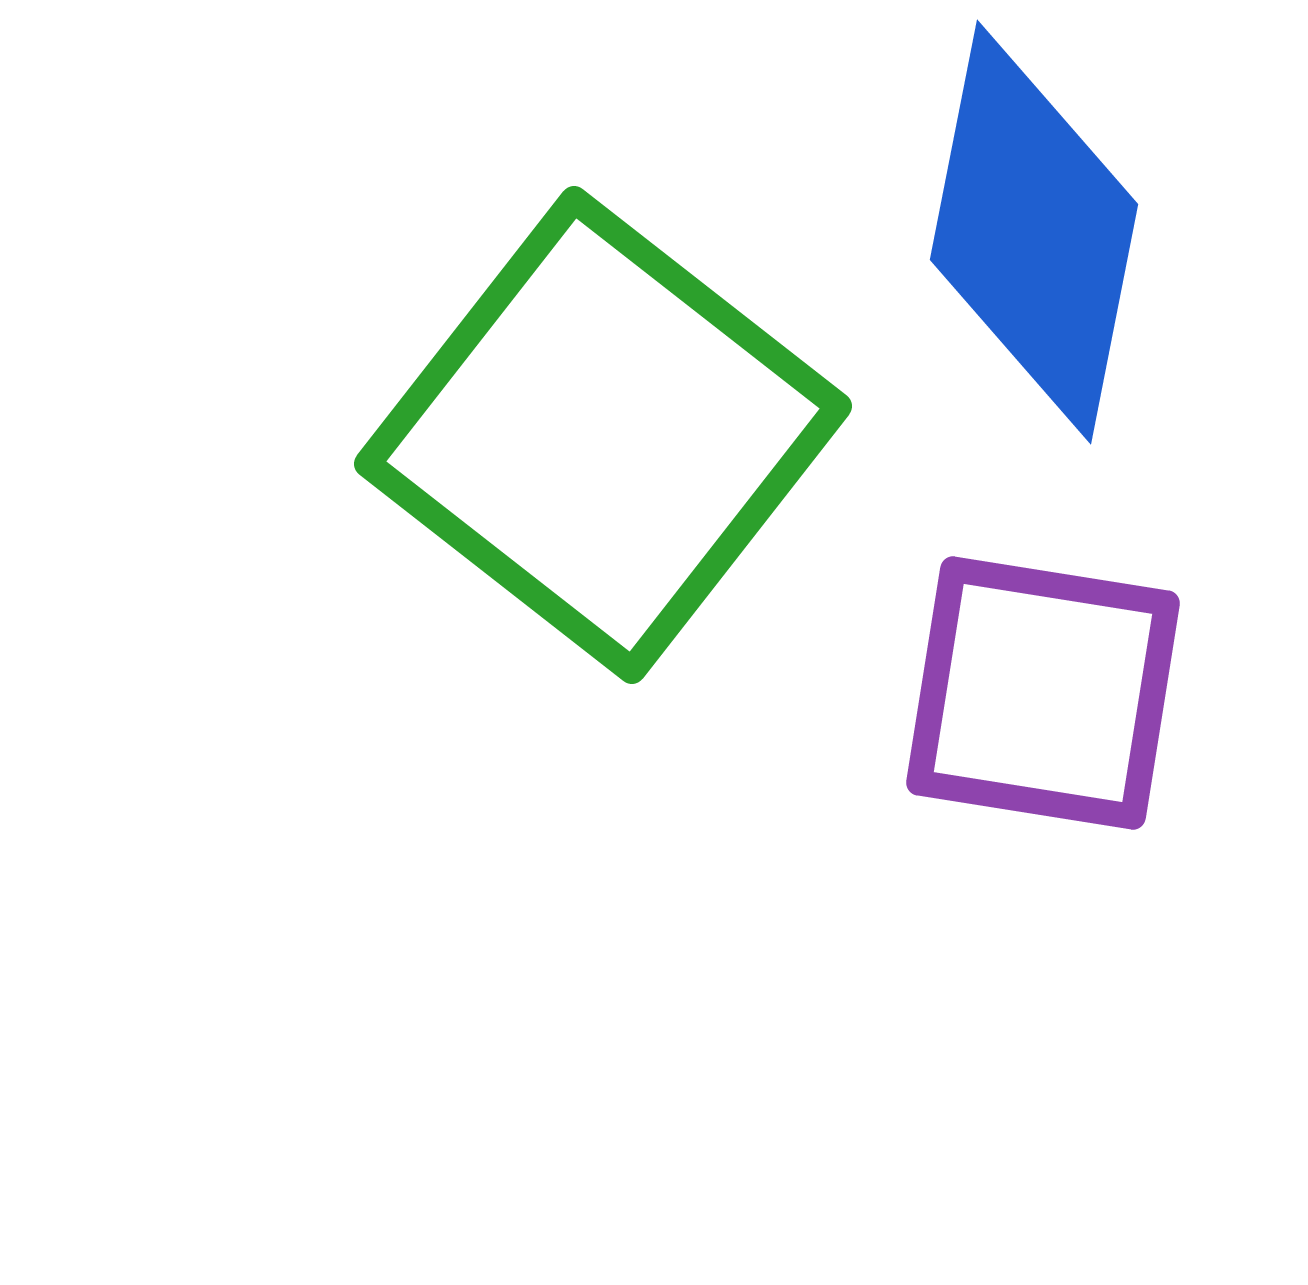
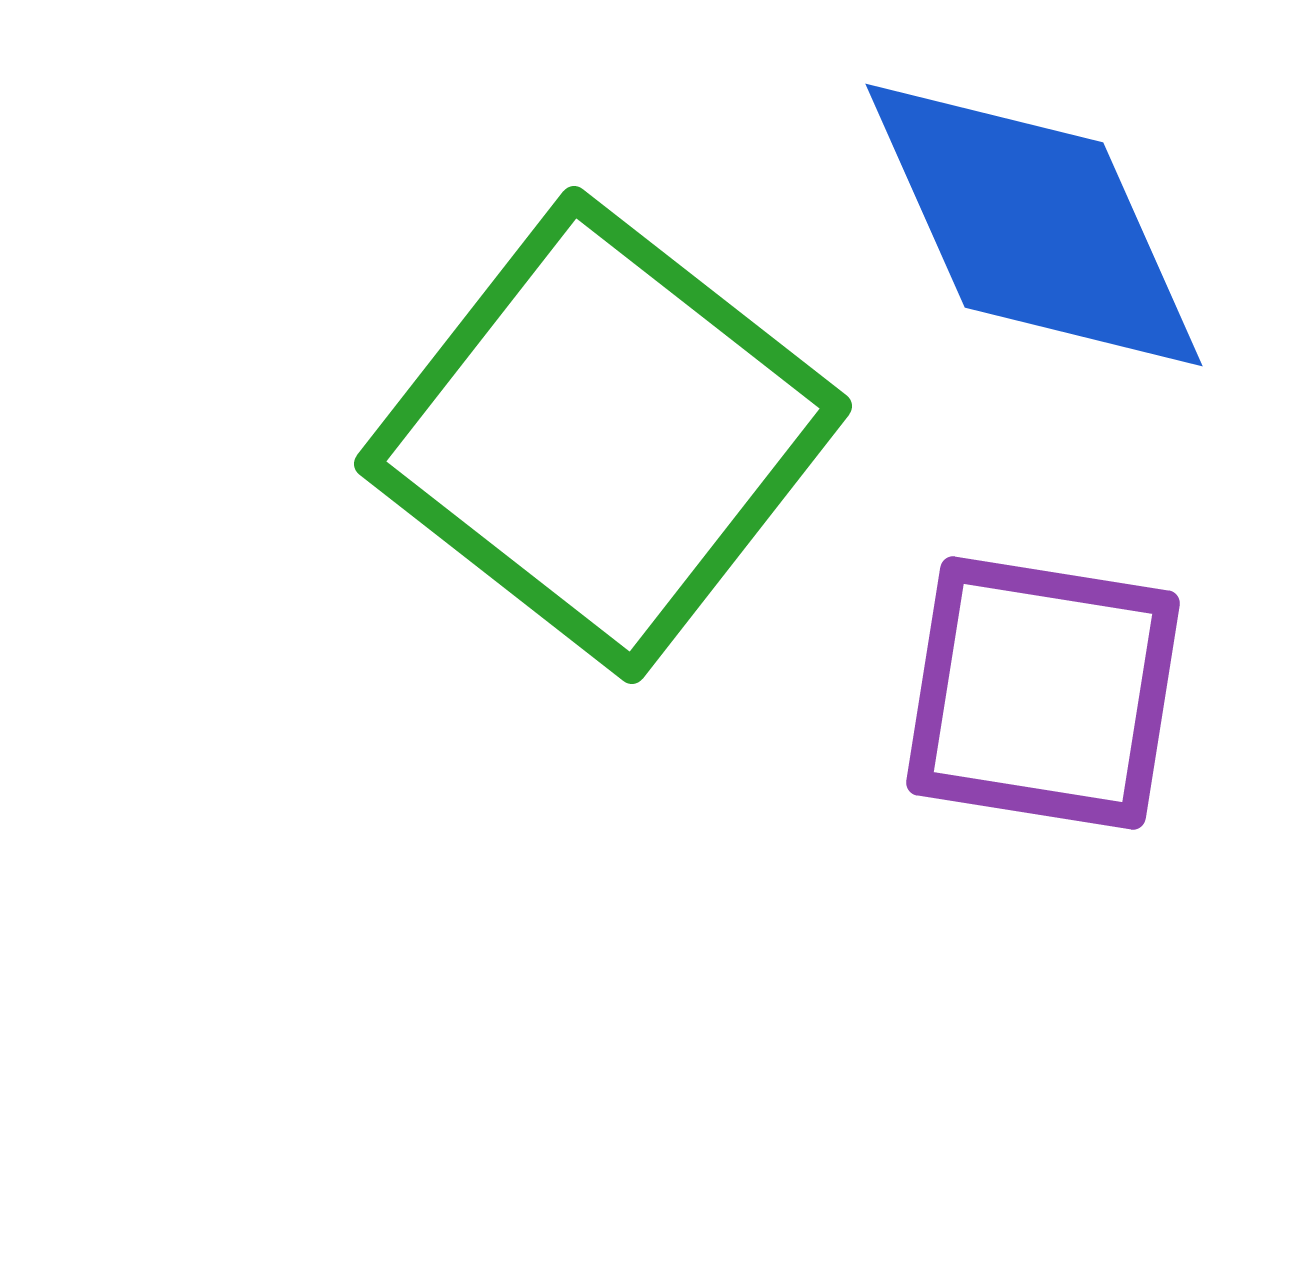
blue diamond: moved 7 px up; rotated 35 degrees counterclockwise
